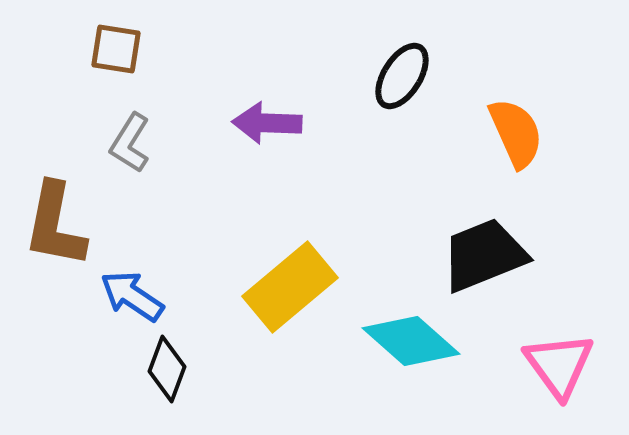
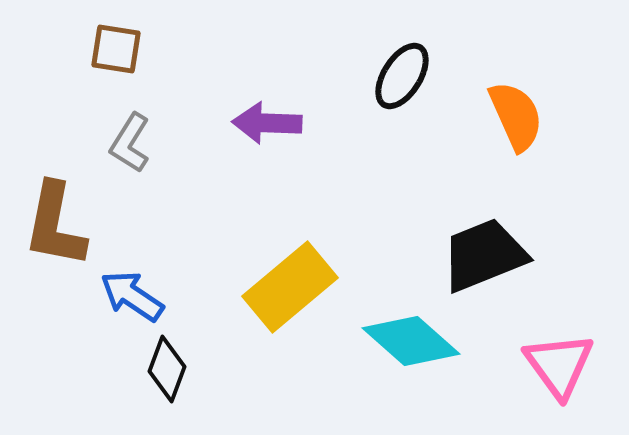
orange semicircle: moved 17 px up
